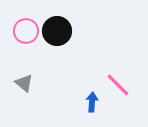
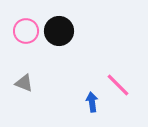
black circle: moved 2 px right
gray triangle: rotated 18 degrees counterclockwise
blue arrow: rotated 12 degrees counterclockwise
